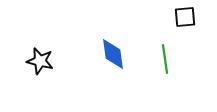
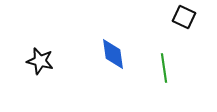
black square: moved 1 px left; rotated 30 degrees clockwise
green line: moved 1 px left, 9 px down
